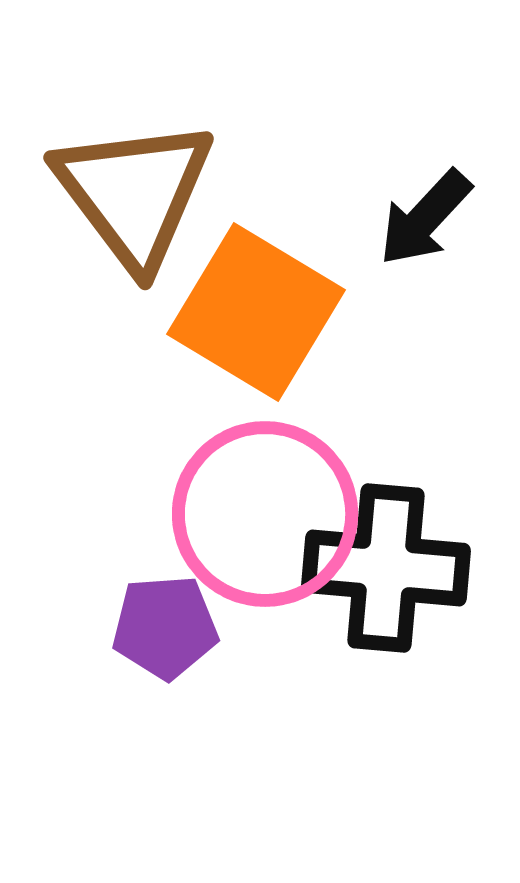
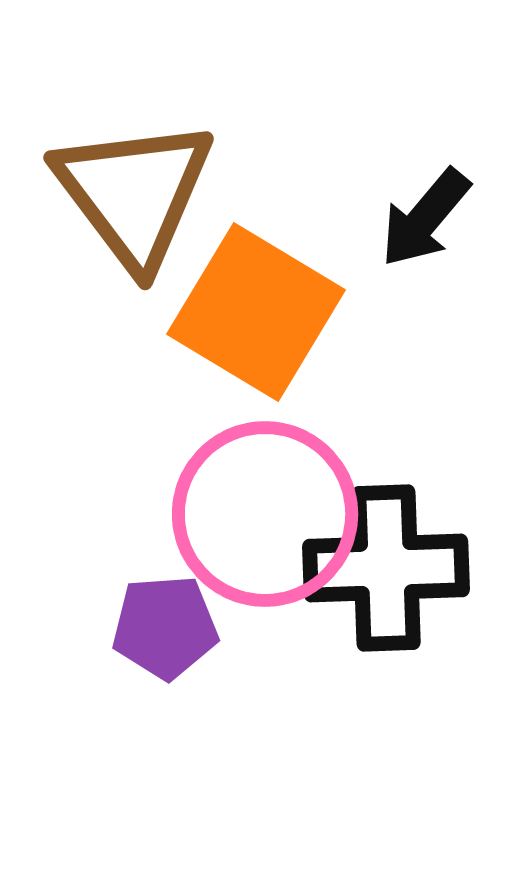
black arrow: rotated 3 degrees counterclockwise
black cross: rotated 7 degrees counterclockwise
